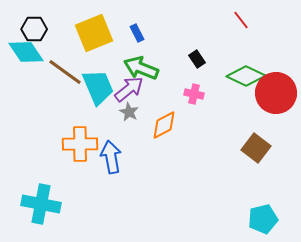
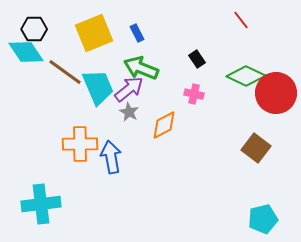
cyan cross: rotated 18 degrees counterclockwise
